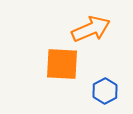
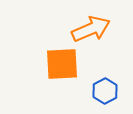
orange square: rotated 6 degrees counterclockwise
